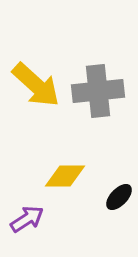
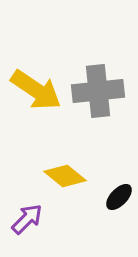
yellow arrow: moved 5 px down; rotated 8 degrees counterclockwise
yellow diamond: rotated 39 degrees clockwise
purple arrow: rotated 12 degrees counterclockwise
